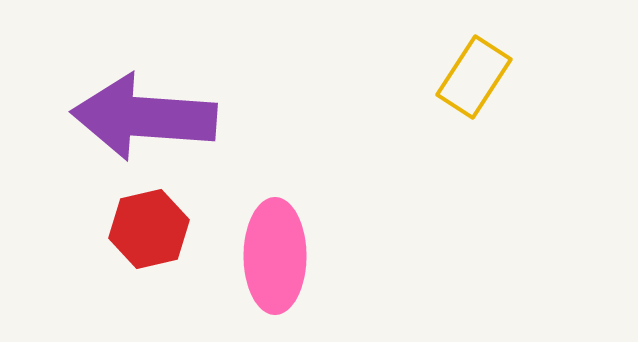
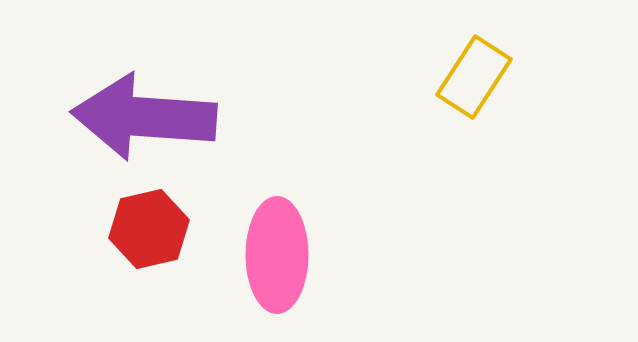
pink ellipse: moved 2 px right, 1 px up
